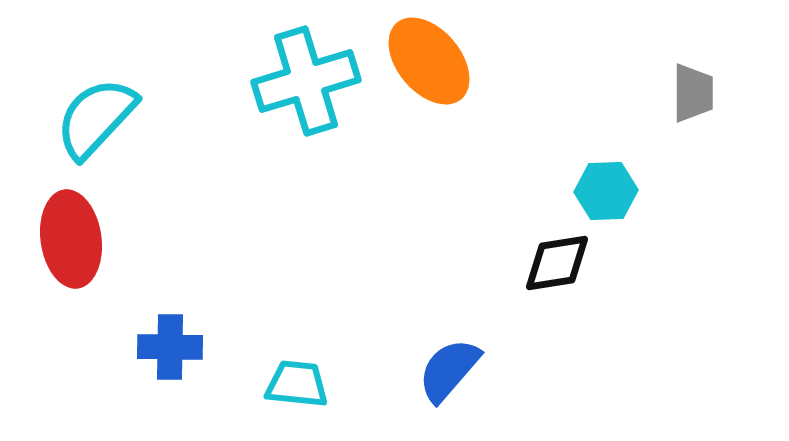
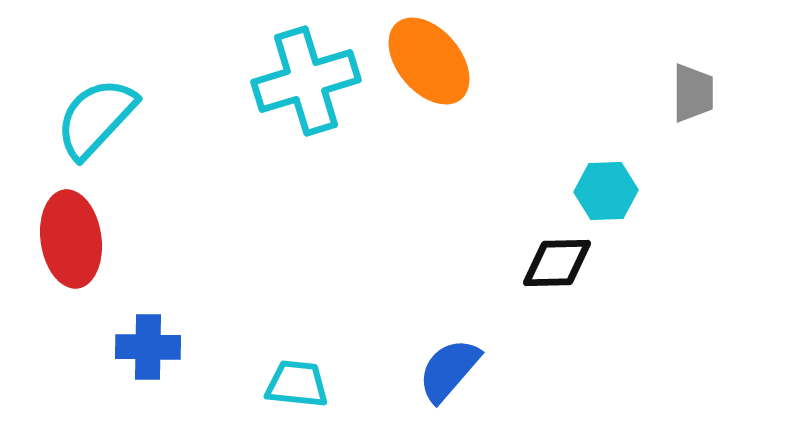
black diamond: rotated 8 degrees clockwise
blue cross: moved 22 px left
